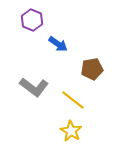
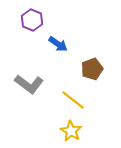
brown pentagon: rotated 10 degrees counterclockwise
gray L-shape: moved 5 px left, 3 px up
